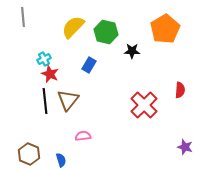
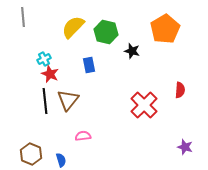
black star: rotated 14 degrees clockwise
blue rectangle: rotated 42 degrees counterclockwise
brown hexagon: moved 2 px right
